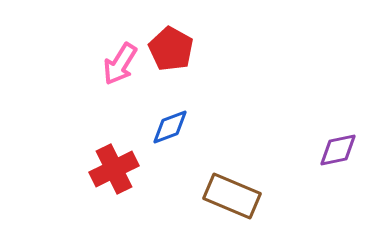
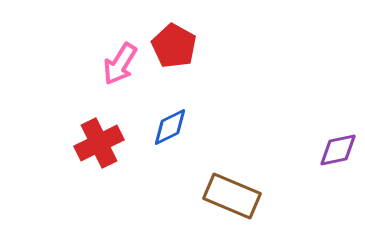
red pentagon: moved 3 px right, 3 px up
blue diamond: rotated 6 degrees counterclockwise
red cross: moved 15 px left, 26 px up
